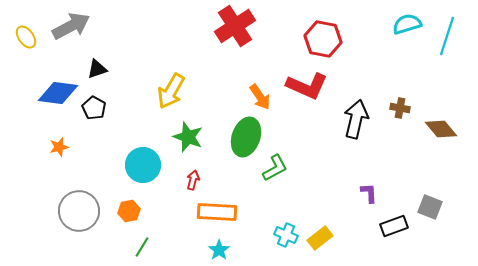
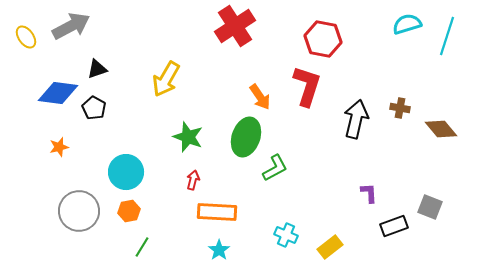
red L-shape: rotated 96 degrees counterclockwise
yellow arrow: moved 5 px left, 12 px up
cyan circle: moved 17 px left, 7 px down
yellow rectangle: moved 10 px right, 9 px down
